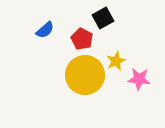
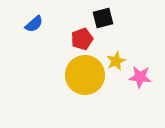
black square: rotated 15 degrees clockwise
blue semicircle: moved 11 px left, 6 px up
red pentagon: rotated 25 degrees clockwise
pink star: moved 1 px right, 2 px up
